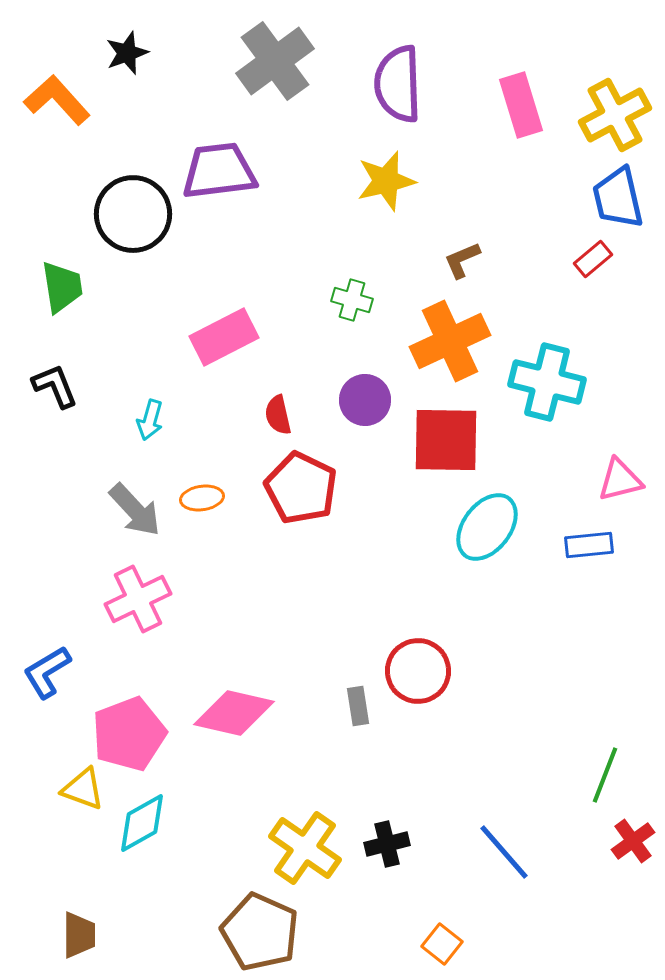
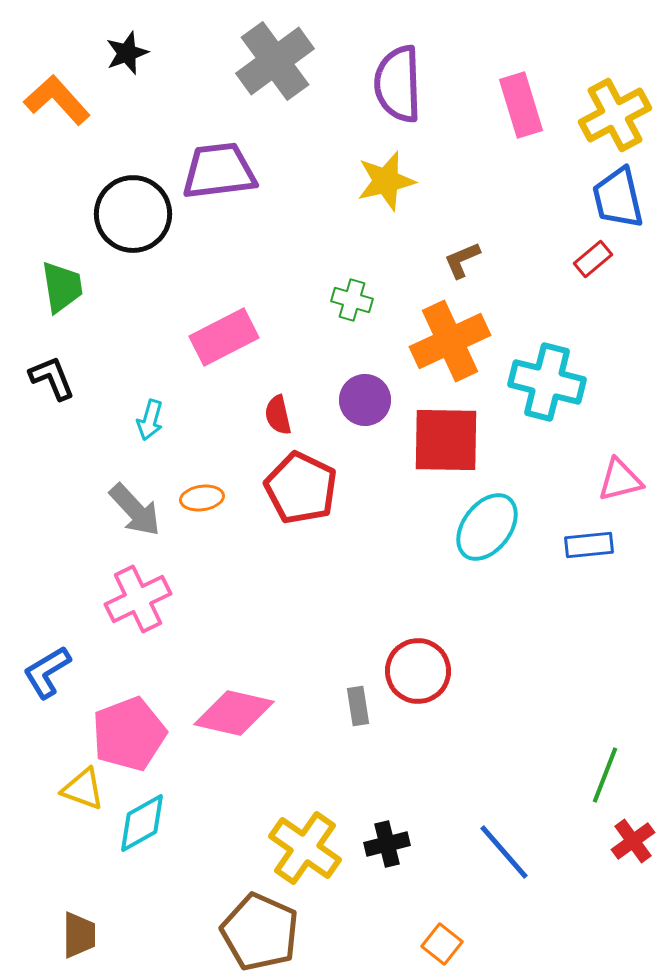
black L-shape at (55, 386): moved 3 px left, 8 px up
